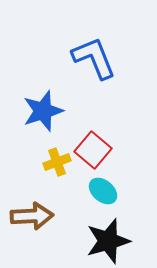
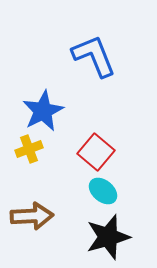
blue L-shape: moved 2 px up
blue star: rotated 9 degrees counterclockwise
red square: moved 3 px right, 2 px down
yellow cross: moved 28 px left, 13 px up
black star: moved 4 px up
